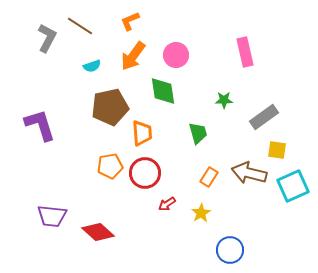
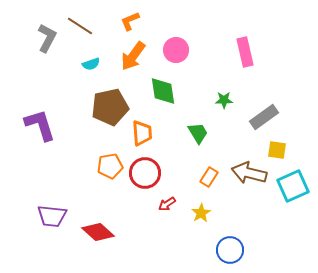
pink circle: moved 5 px up
cyan semicircle: moved 1 px left, 2 px up
green trapezoid: rotated 15 degrees counterclockwise
